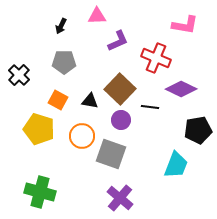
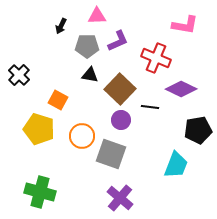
gray pentagon: moved 23 px right, 16 px up
black triangle: moved 26 px up
